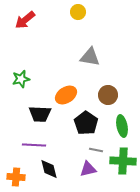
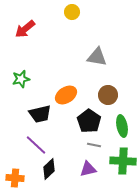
yellow circle: moved 6 px left
red arrow: moved 9 px down
gray triangle: moved 7 px right
black trapezoid: rotated 15 degrees counterclockwise
black pentagon: moved 3 px right, 2 px up
purple line: moved 2 px right; rotated 40 degrees clockwise
gray line: moved 2 px left, 5 px up
black diamond: rotated 60 degrees clockwise
orange cross: moved 1 px left, 1 px down
